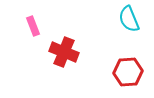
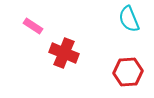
pink rectangle: rotated 36 degrees counterclockwise
red cross: moved 1 px down
